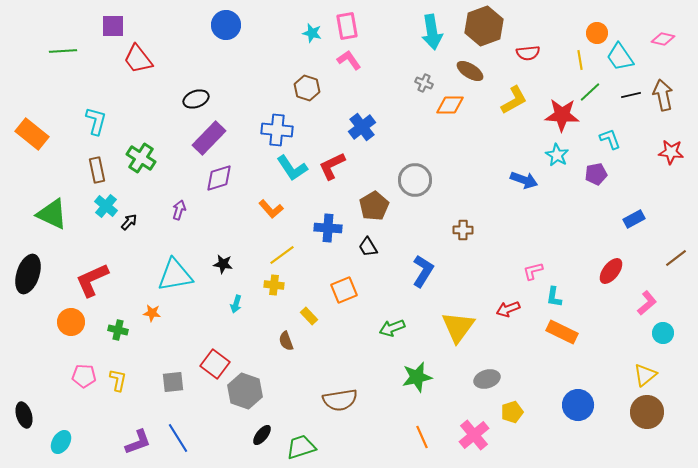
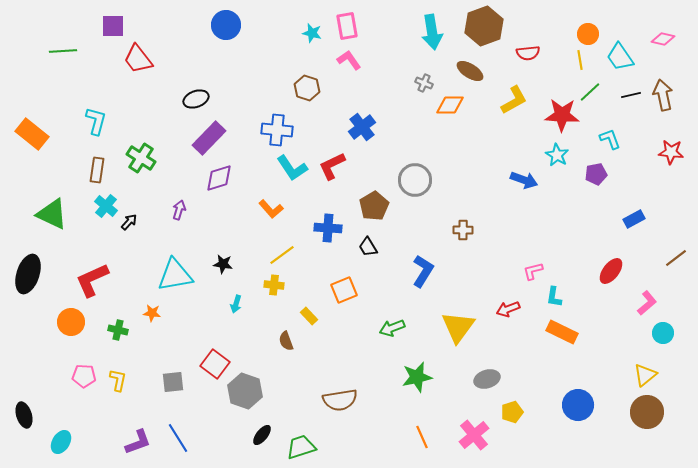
orange circle at (597, 33): moved 9 px left, 1 px down
brown rectangle at (97, 170): rotated 20 degrees clockwise
